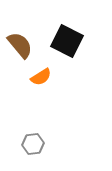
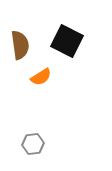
brown semicircle: rotated 32 degrees clockwise
